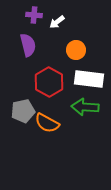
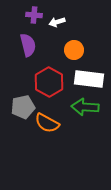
white arrow: rotated 21 degrees clockwise
orange circle: moved 2 px left
gray pentagon: moved 4 px up
